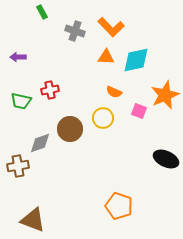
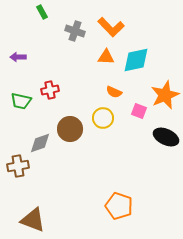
black ellipse: moved 22 px up
